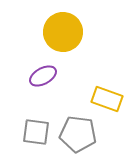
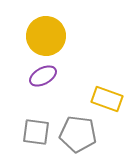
yellow circle: moved 17 px left, 4 px down
